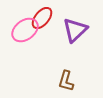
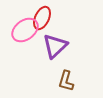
red ellipse: rotated 15 degrees counterclockwise
purple triangle: moved 20 px left, 16 px down
